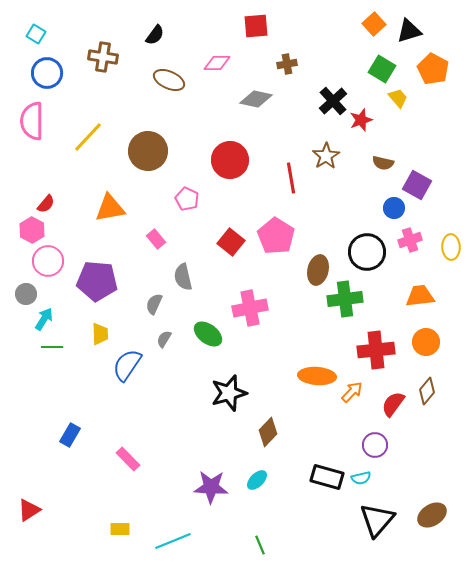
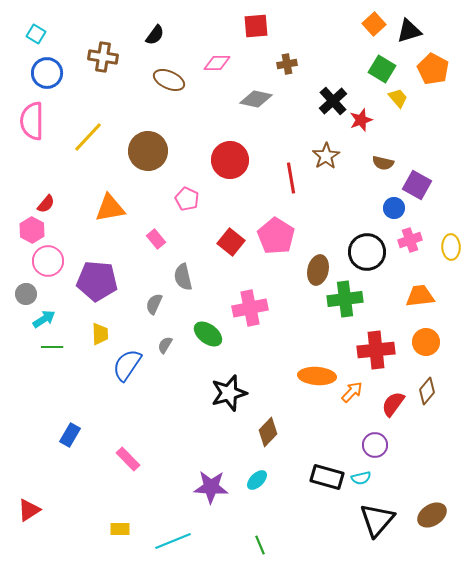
cyan arrow at (44, 319): rotated 25 degrees clockwise
gray semicircle at (164, 339): moved 1 px right, 6 px down
